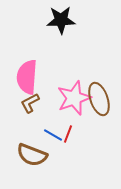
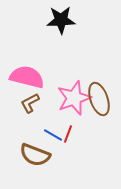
pink semicircle: rotated 100 degrees clockwise
brown semicircle: moved 3 px right
